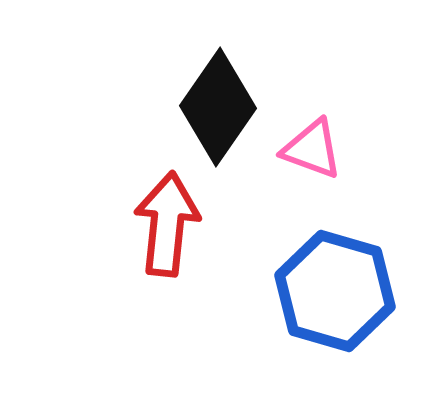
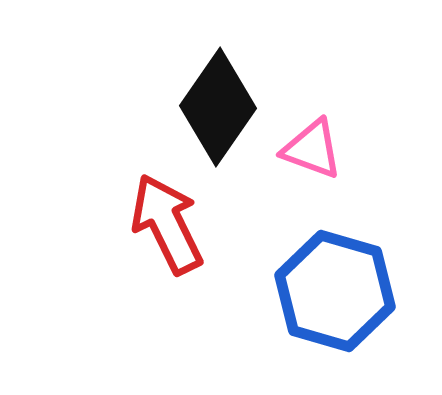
red arrow: rotated 32 degrees counterclockwise
